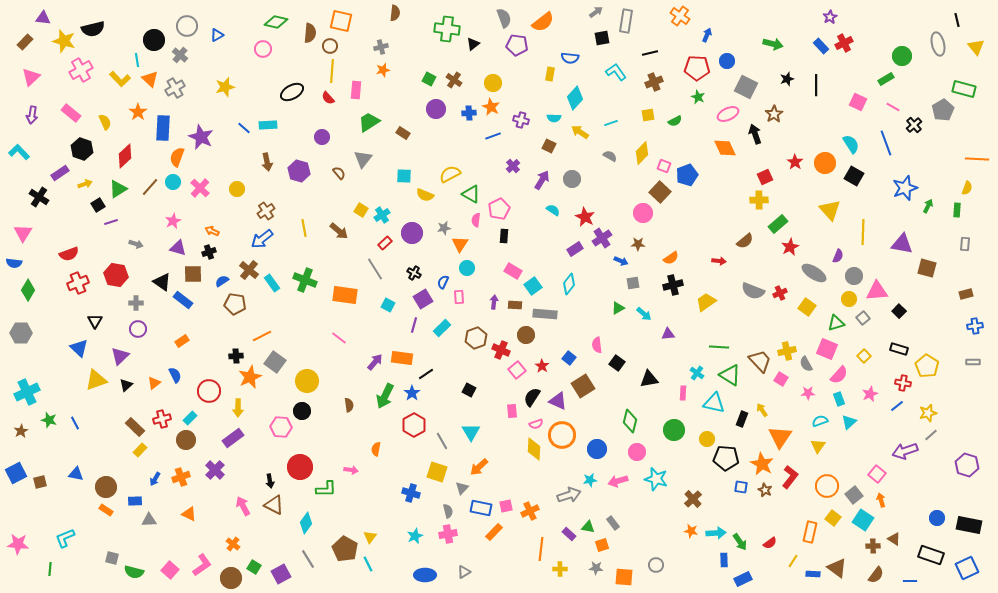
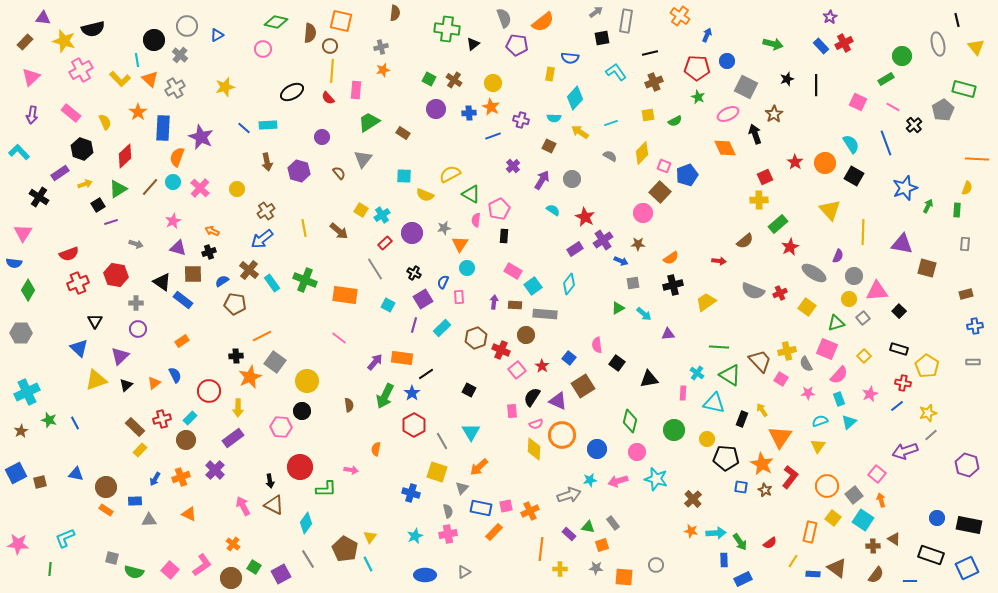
purple cross at (602, 238): moved 1 px right, 2 px down
